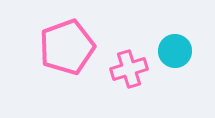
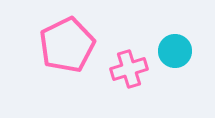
pink pentagon: moved 2 px up; rotated 6 degrees counterclockwise
